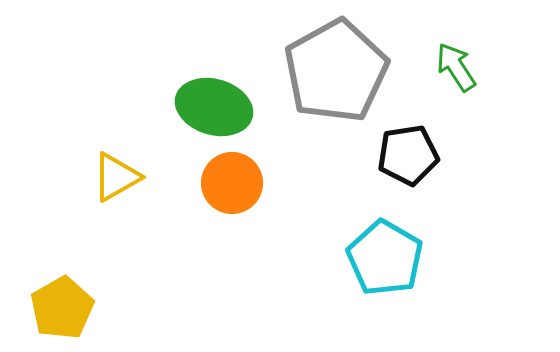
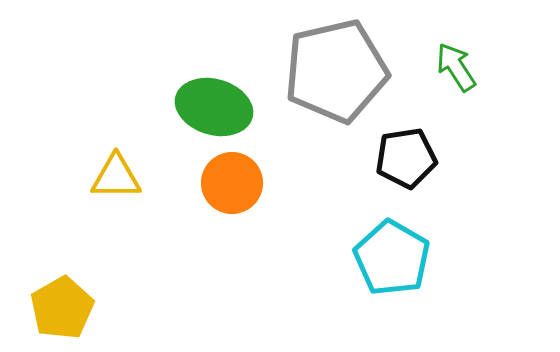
gray pentagon: rotated 16 degrees clockwise
black pentagon: moved 2 px left, 3 px down
yellow triangle: rotated 30 degrees clockwise
cyan pentagon: moved 7 px right
